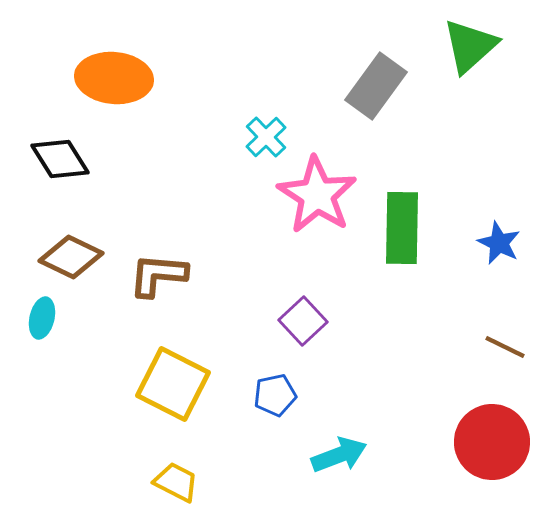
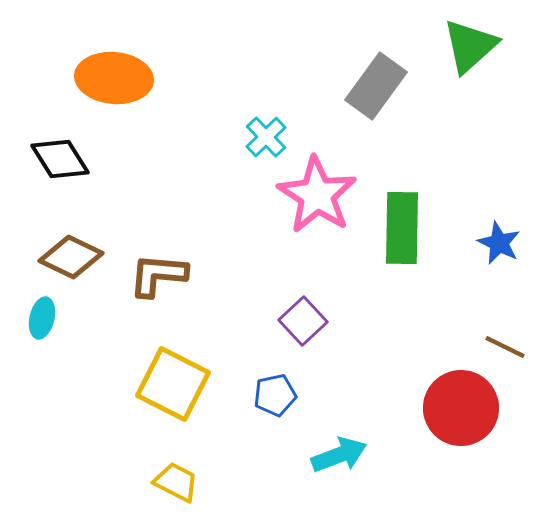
red circle: moved 31 px left, 34 px up
